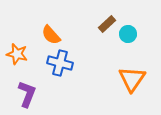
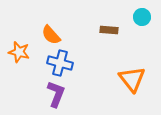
brown rectangle: moved 2 px right, 6 px down; rotated 48 degrees clockwise
cyan circle: moved 14 px right, 17 px up
orange star: moved 2 px right, 2 px up
orange triangle: rotated 12 degrees counterclockwise
purple L-shape: moved 29 px right
